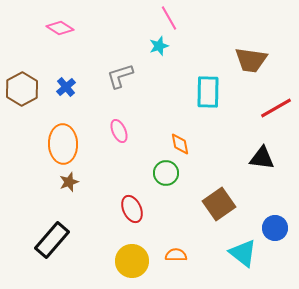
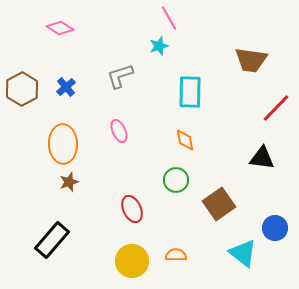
cyan rectangle: moved 18 px left
red line: rotated 16 degrees counterclockwise
orange diamond: moved 5 px right, 4 px up
green circle: moved 10 px right, 7 px down
